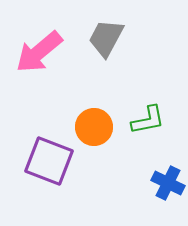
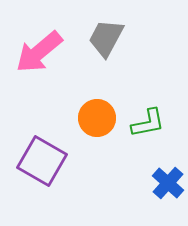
green L-shape: moved 3 px down
orange circle: moved 3 px right, 9 px up
purple square: moved 7 px left; rotated 9 degrees clockwise
blue cross: rotated 16 degrees clockwise
